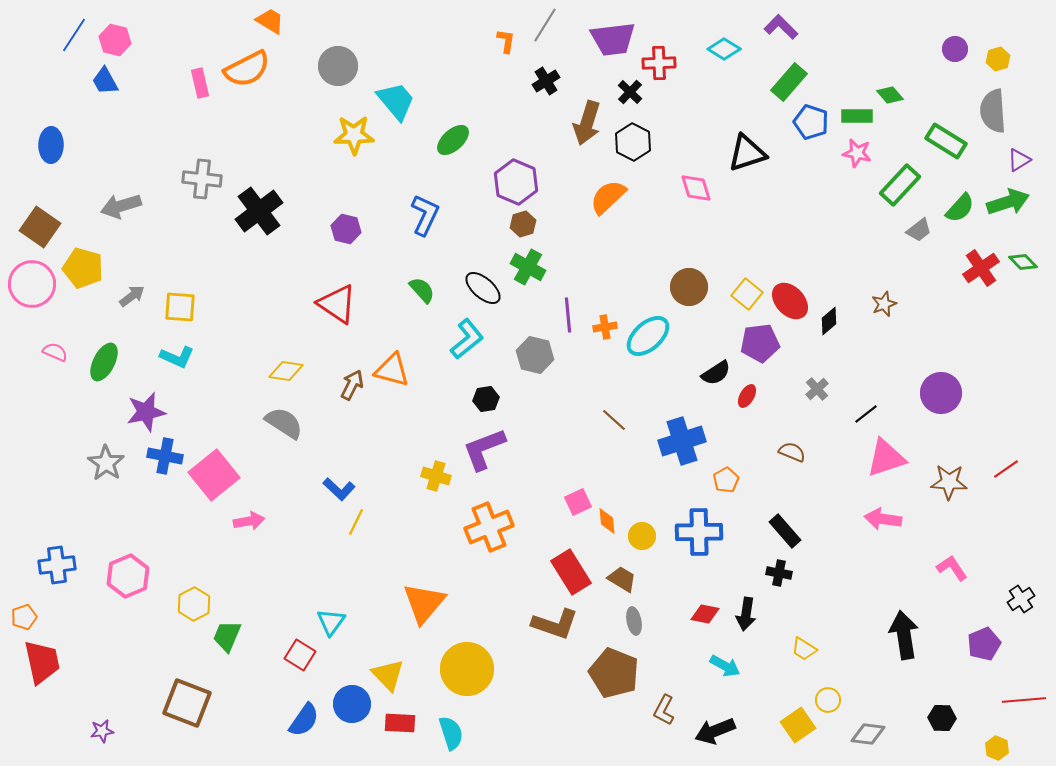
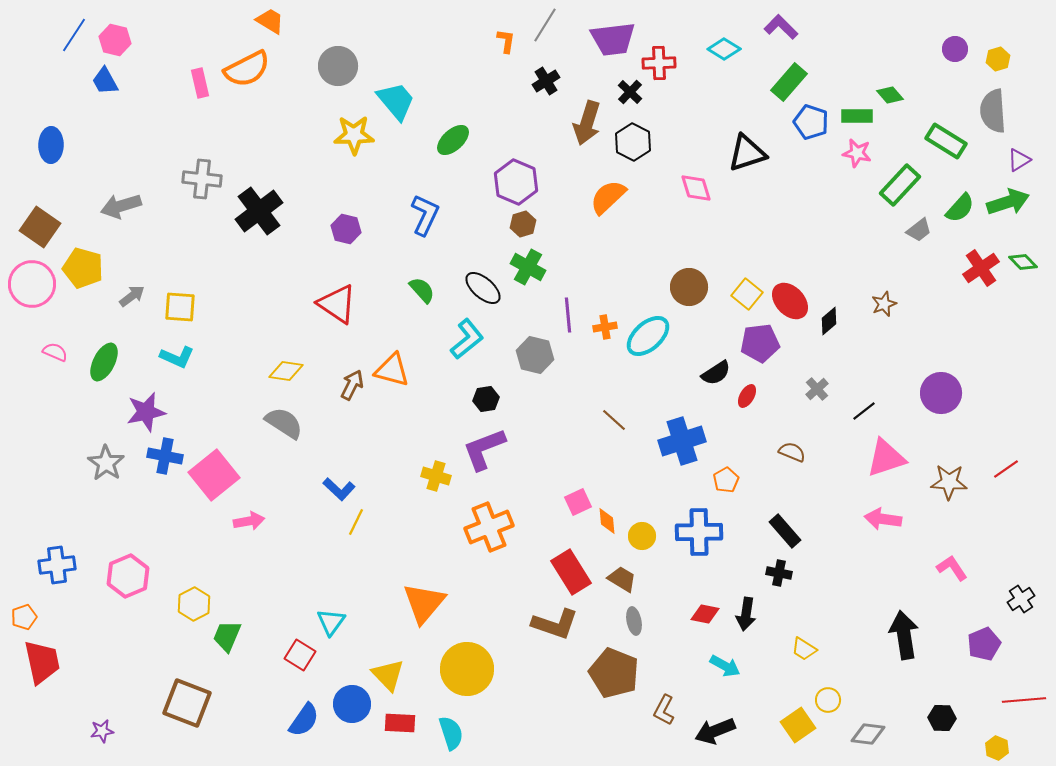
black line at (866, 414): moved 2 px left, 3 px up
